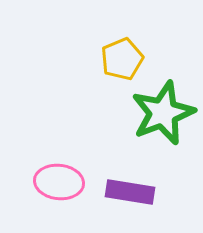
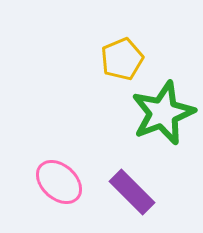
pink ellipse: rotated 36 degrees clockwise
purple rectangle: moved 2 px right; rotated 36 degrees clockwise
